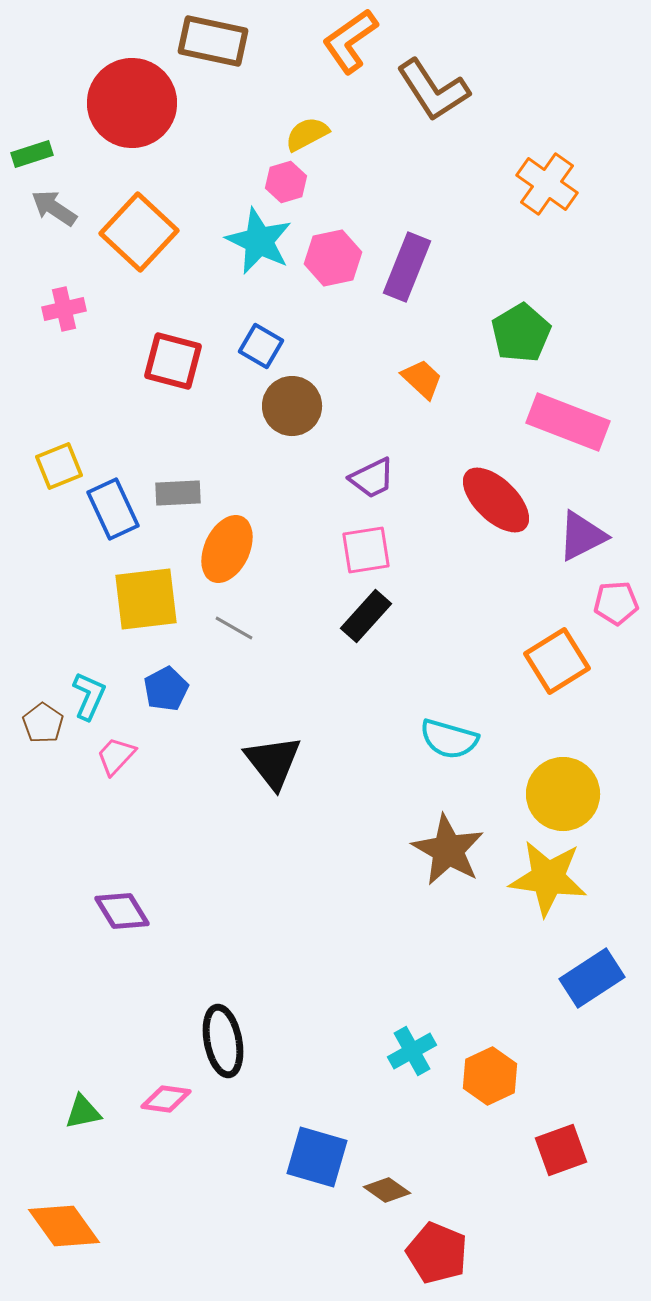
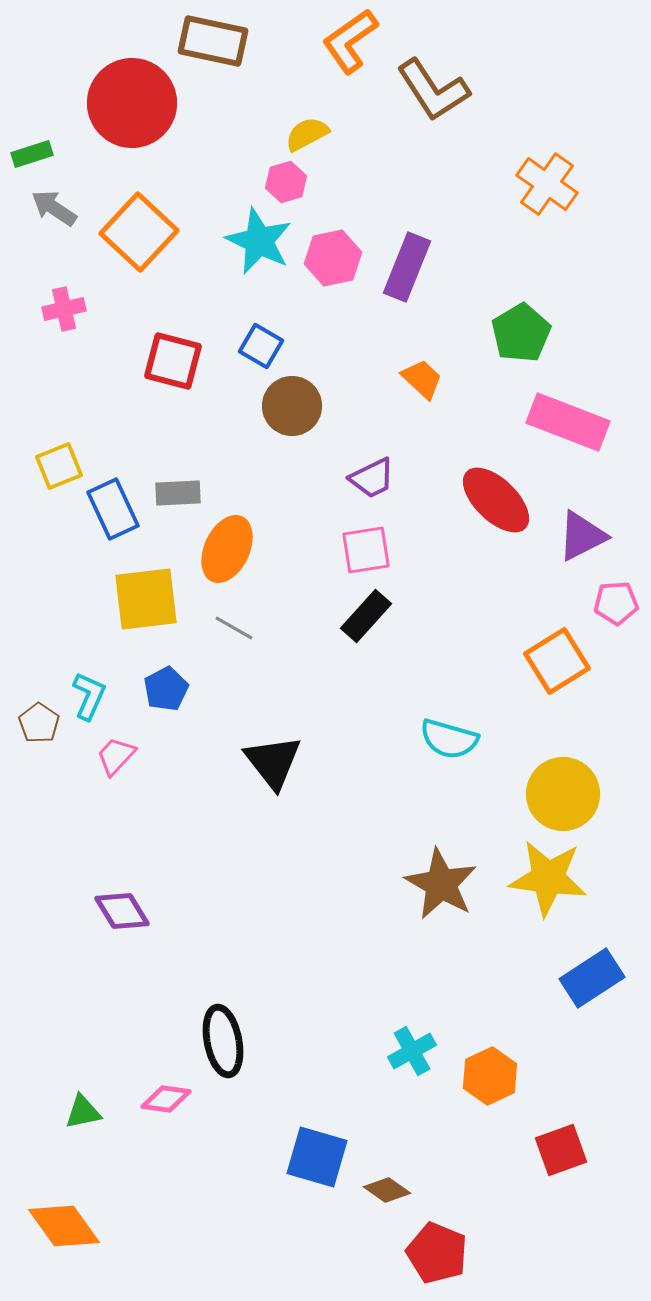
brown pentagon at (43, 723): moved 4 px left
brown star at (448, 850): moved 7 px left, 34 px down
